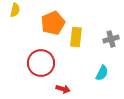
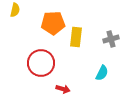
orange pentagon: rotated 20 degrees clockwise
